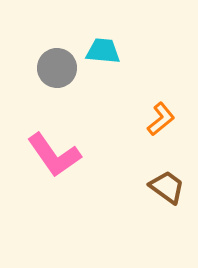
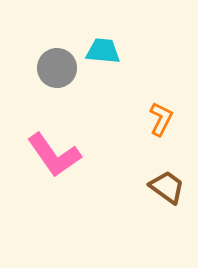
orange L-shape: rotated 24 degrees counterclockwise
